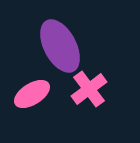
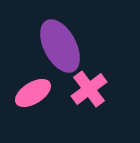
pink ellipse: moved 1 px right, 1 px up
